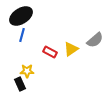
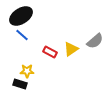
blue line: rotated 64 degrees counterclockwise
gray semicircle: moved 1 px down
black rectangle: rotated 48 degrees counterclockwise
